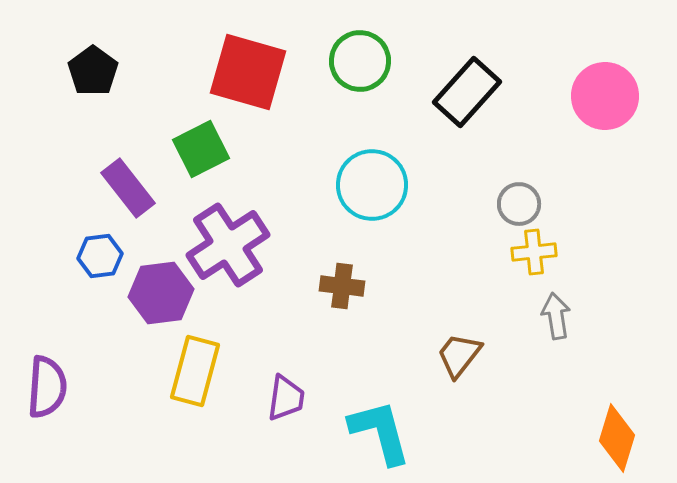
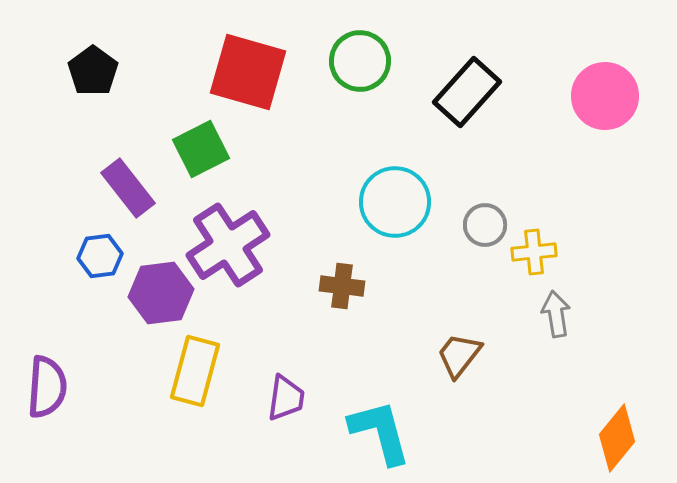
cyan circle: moved 23 px right, 17 px down
gray circle: moved 34 px left, 21 px down
gray arrow: moved 2 px up
orange diamond: rotated 22 degrees clockwise
